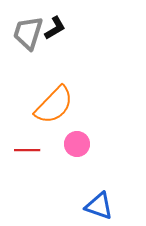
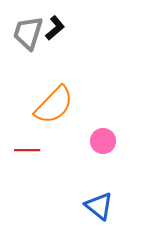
black L-shape: rotated 10 degrees counterclockwise
pink circle: moved 26 px right, 3 px up
blue triangle: rotated 20 degrees clockwise
